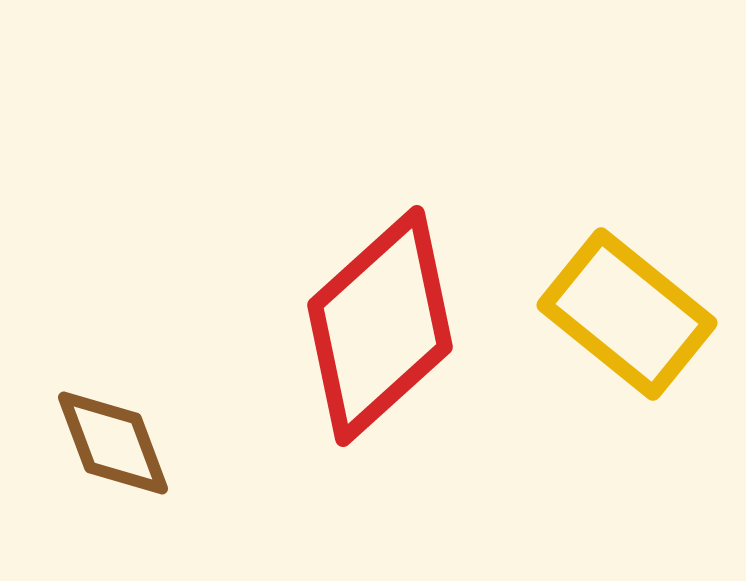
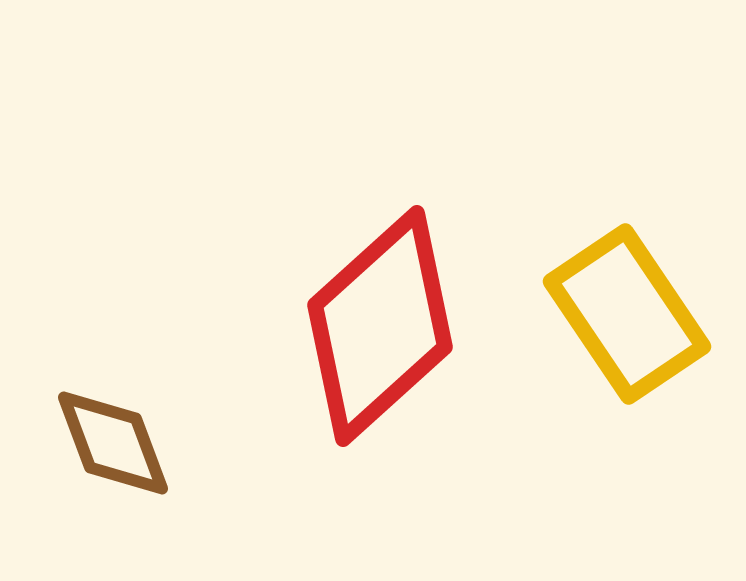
yellow rectangle: rotated 17 degrees clockwise
